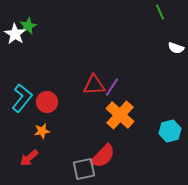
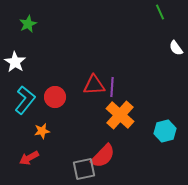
green star: moved 2 px up
white star: moved 28 px down
white semicircle: rotated 35 degrees clockwise
purple line: rotated 30 degrees counterclockwise
cyan L-shape: moved 3 px right, 2 px down
red circle: moved 8 px right, 5 px up
cyan hexagon: moved 5 px left
red arrow: rotated 12 degrees clockwise
